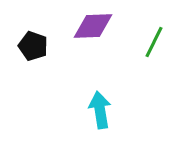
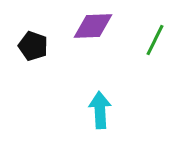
green line: moved 1 px right, 2 px up
cyan arrow: rotated 6 degrees clockwise
